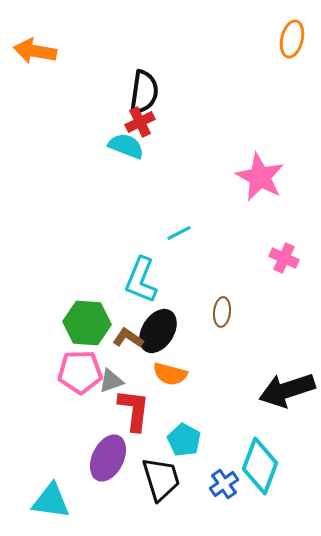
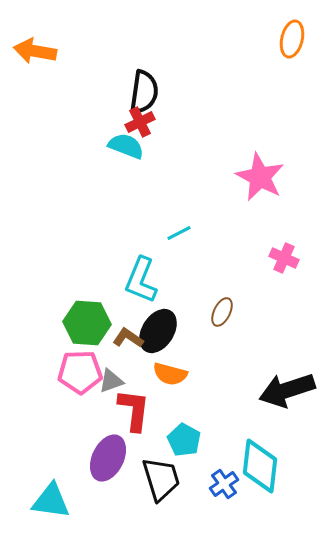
brown ellipse: rotated 20 degrees clockwise
cyan diamond: rotated 14 degrees counterclockwise
